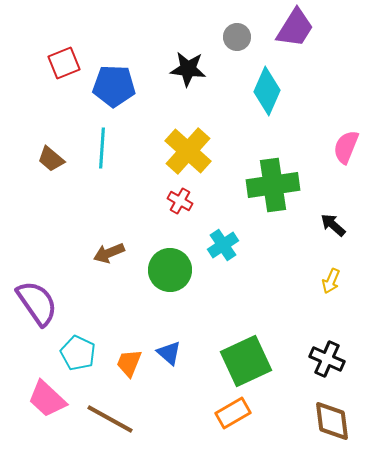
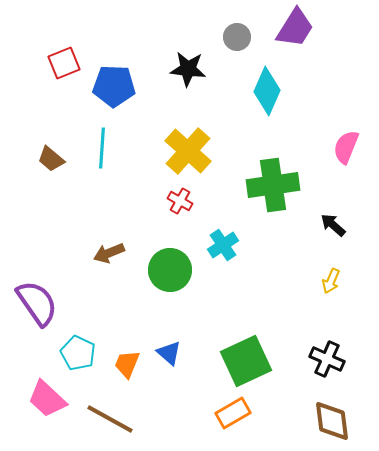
orange trapezoid: moved 2 px left, 1 px down
